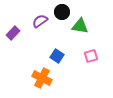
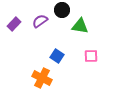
black circle: moved 2 px up
purple rectangle: moved 1 px right, 9 px up
pink square: rotated 16 degrees clockwise
